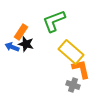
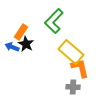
green L-shape: rotated 25 degrees counterclockwise
black star: rotated 14 degrees clockwise
orange L-shape: moved 1 px left, 1 px up
gray cross: moved 2 px down; rotated 16 degrees counterclockwise
